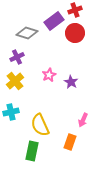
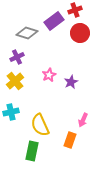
red circle: moved 5 px right
purple star: rotated 16 degrees clockwise
orange rectangle: moved 2 px up
